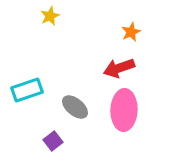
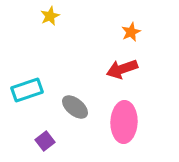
red arrow: moved 3 px right, 1 px down
pink ellipse: moved 12 px down
purple square: moved 8 px left
